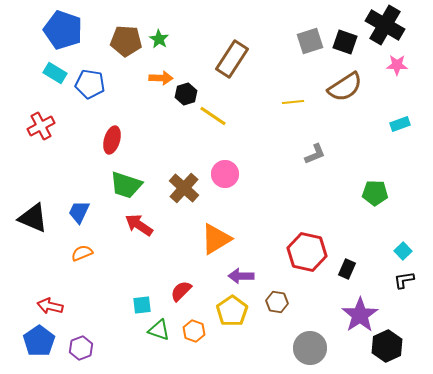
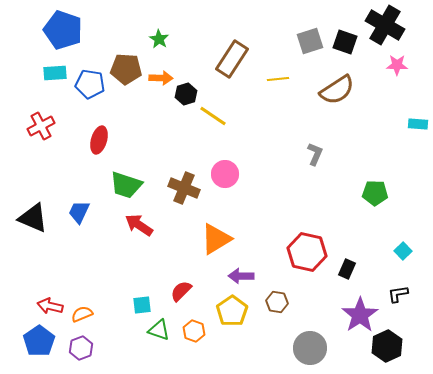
brown pentagon at (126, 41): moved 28 px down
cyan rectangle at (55, 73): rotated 35 degrees counterclockwise
brown semicircle at (345, 87): moved 8 px left, 3 px down
yellow line at (293, 102): moved 15 px left, 23 px up
cyan rectangle at (400, 124): moved 18 px right; rotated 24 degrees clockwise
red ellipse at (112, 140): moved 13 px left
gray L-shape at (315, 154): rotated 45 degrees counterclockwise
brown cross at (184, 188): rotated 20 degrees counterclockwise
orange semicircle at (82, 253): moved 61 px down
black L-shape at (404, 280): moved 6 px left, 14 px down
